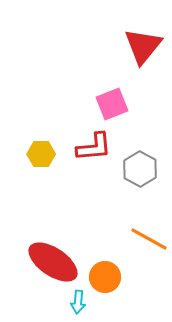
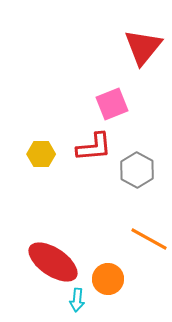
red triangle: moved 1 px down
gray hexagon: moved 3 px left, 1 px down
orange circle: moved 3 px right, 2 px down
cyan arrow: moved 1 px left, 2 px up
